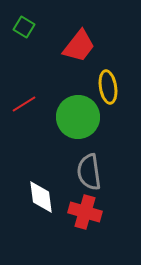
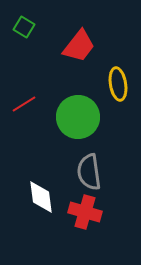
yellow ellipse: moved 10 px right, 3 px up
